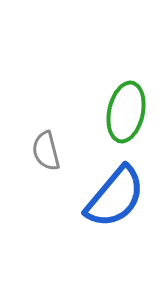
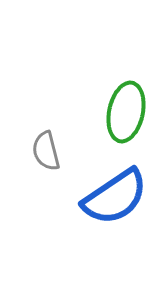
blue semicircle: rotated 16 degrees clockwise
